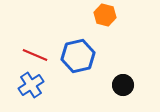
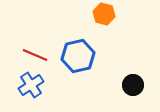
orange hexagon: moved 1 px left, 1 px up
black circle: moved 10 px right
